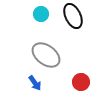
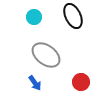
cyan circle: moved 7 px left, 3 px down
